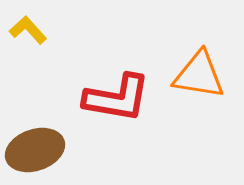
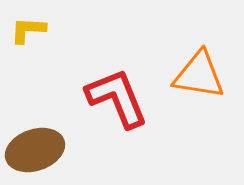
yellow L-shape: rotated 45 degrees counterclockwise
red L-shape: rotated 122 degrees counterclockwise
